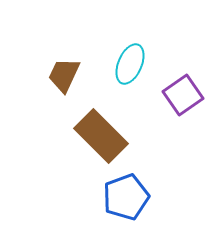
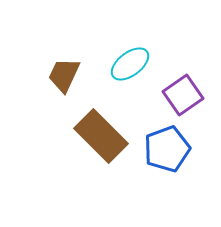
cyan ellipse: rotated 30 degrees clockwise
blue pentagon: moved 41 px right, 48 px up
